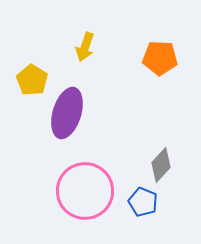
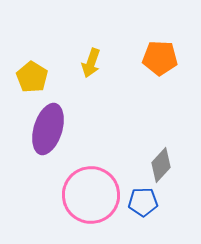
yellow arrow: moved 6 px right, 16 px down
yellow pentagon: moved 3 px up
purple ellipse: moved 19 px left, 16 px down
pink circle: moved 6 px right, 4 px down
blue pentagon: rotated 24 degrees counterclockwise
